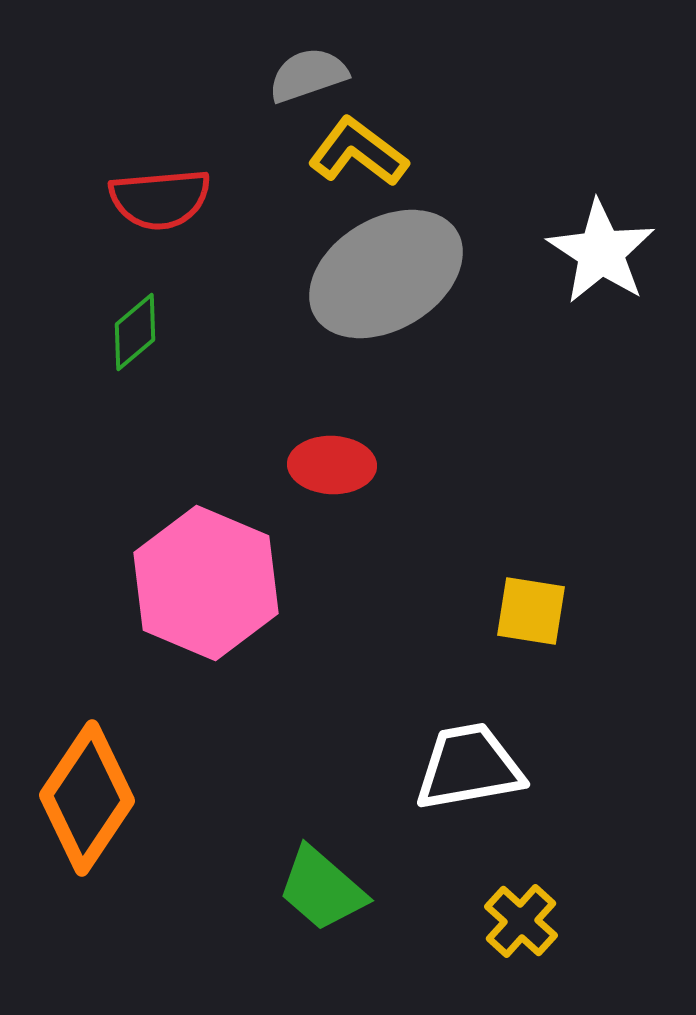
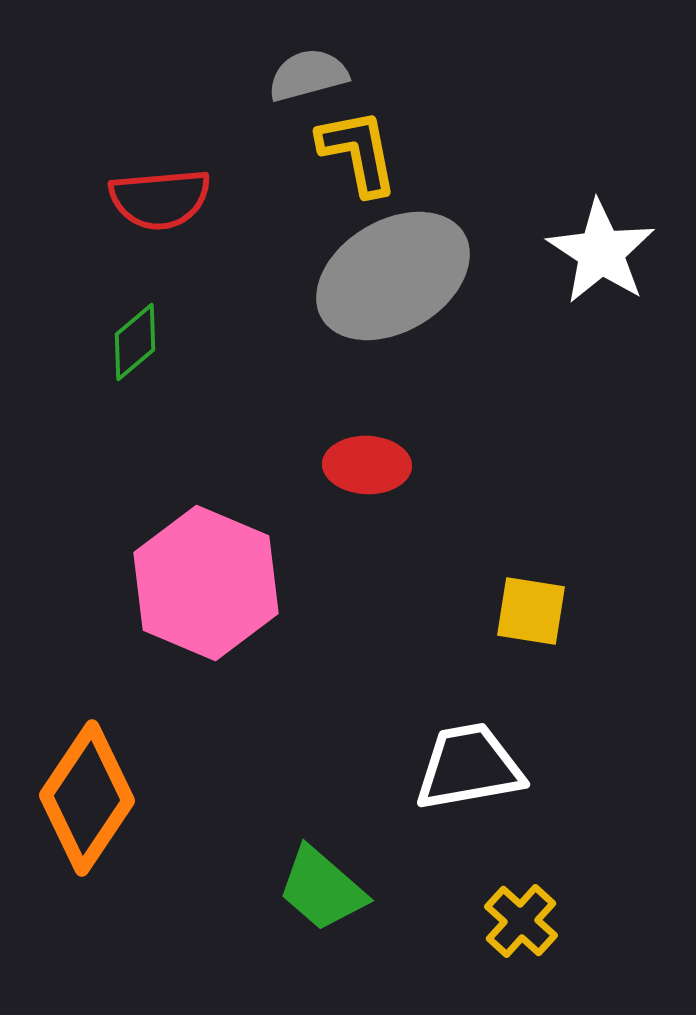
gray semicircle: rotated 4 degrees clockwise
yellow L-shape: rotated 42 degrees clockwise
gray ellipse: moved 7 px right, 2 px down
green diamond: moved 10 px down
red ellipse: moved 35 px right
